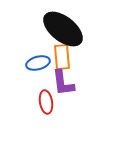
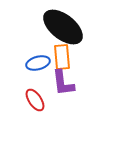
black ellipse: moved 2 px up
red ellipse: moved 11 px left, 2 px up; rotated 25 degrees counterclockwise
